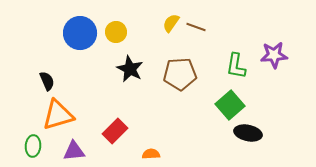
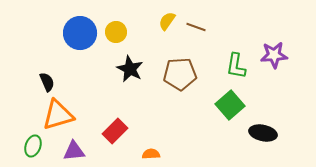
yellow semicircle: moved 4 px left, 2 px up
black semicircle: moved 1 px down
black ellipse: moved 15 px right
green ellipse: rotated 15 degrees clockwise
